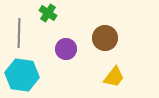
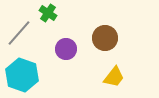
gray line: rotated 40 degrees clockwise
cyan hexagon: rotated 12 degrees clockwise
